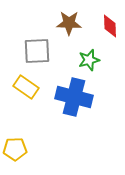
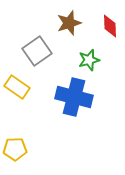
brown star: rotated 20 degrees counterclockwise
gray square: rotated 32 degrees counterclockwise
yellow rectangle: moved 9 px left
